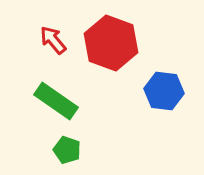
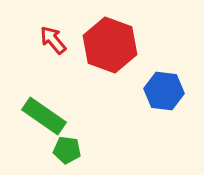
red hexagon: moved 1 px left, 2 px down
green rectangle: moved 12 px left, 15 px down
green pentagon: rotated 12 degrees counterclockwise
